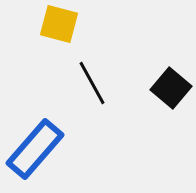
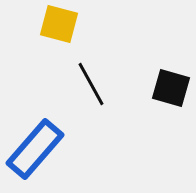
black line: moved 1 px left, 1 px down
black square: rotated 24 degrees counterclockwise
